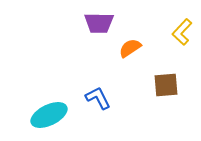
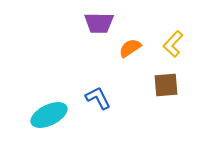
yellow L-shape: moved 9 px left, 12 px down
